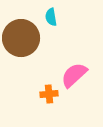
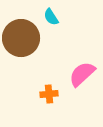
cyan semicircle: rotated 24 degrees counterclockwise
pink semicircle: moved 8 px right, 1 px up
